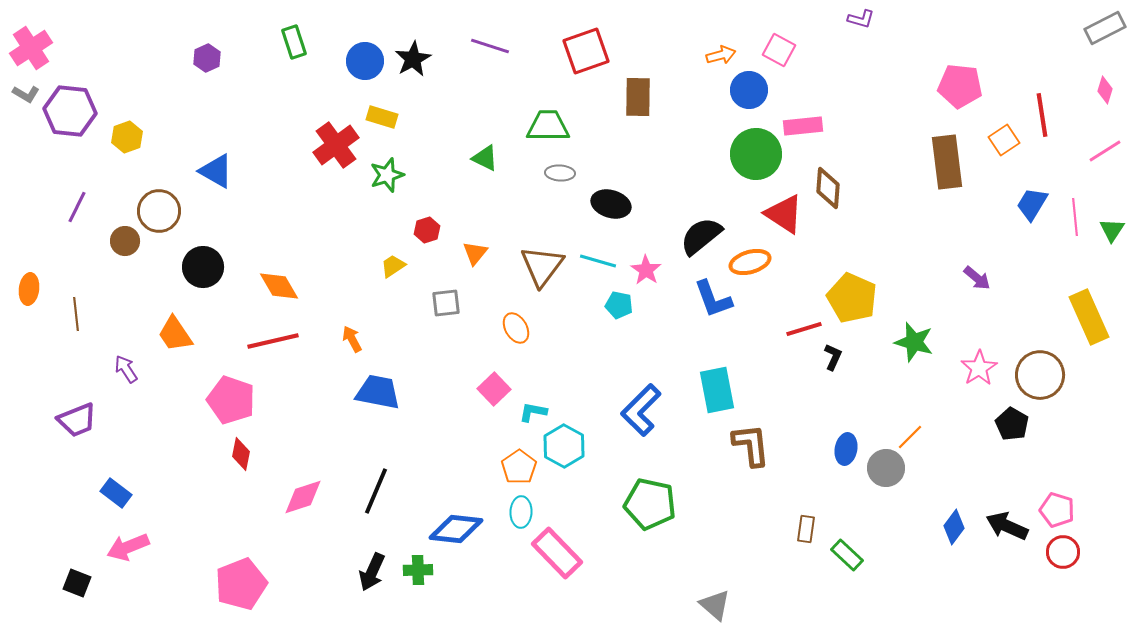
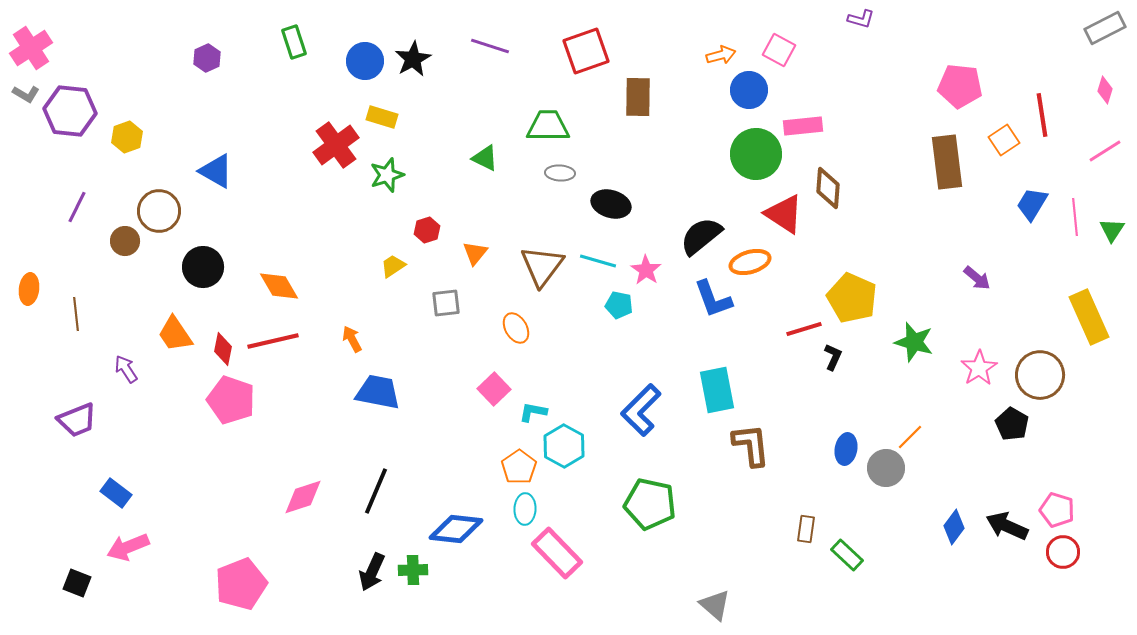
red diamond at (241, 454): moved 18 px left, 105 px up
cyan ellipse at (521, 512): moved 4 px right, 3 px up
green cross at (418, 570): moved 5 px left
